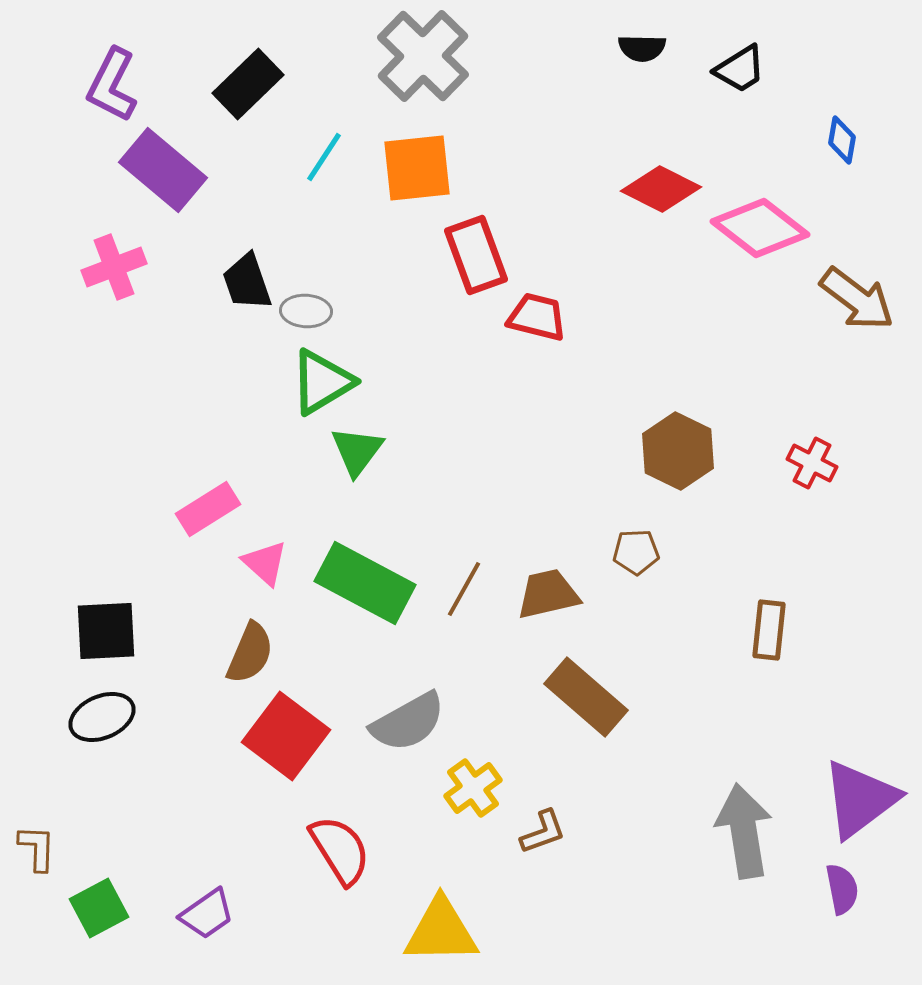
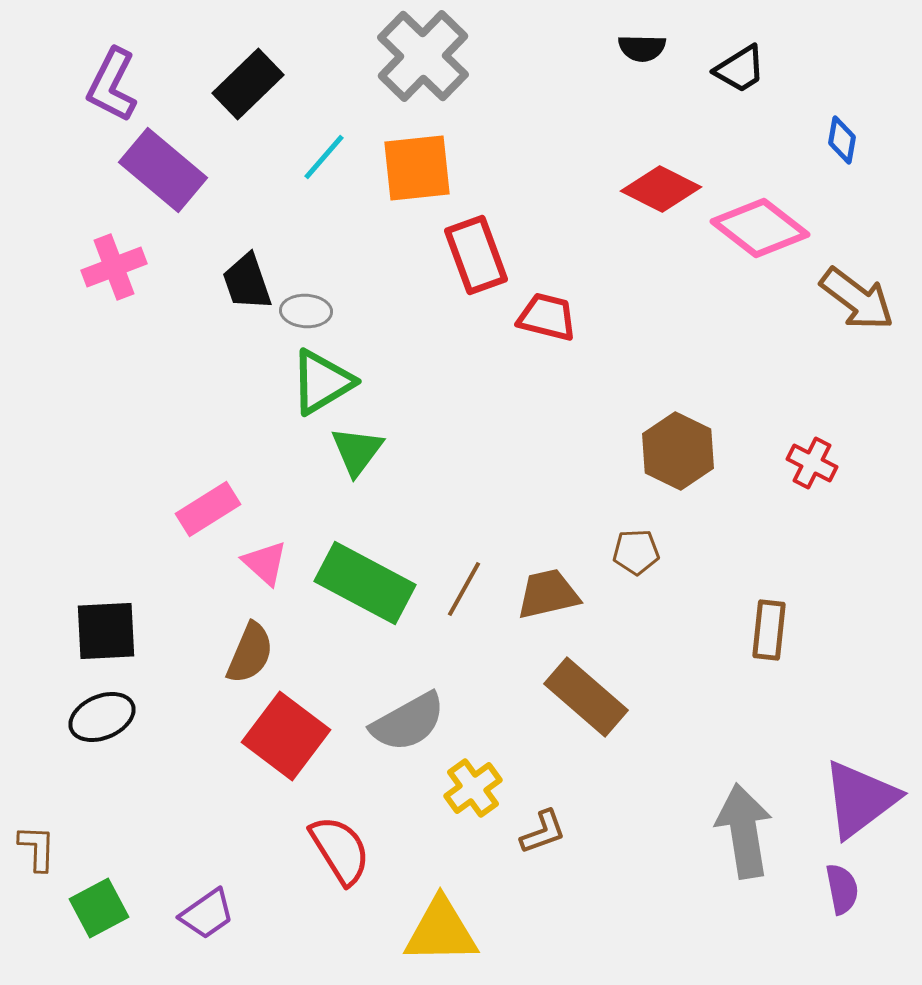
cyan line at (324, 157): rotated 8 degrees clockwise
red trapezoid at (537, 317): moved 10 px right
